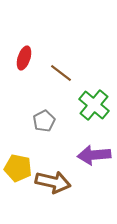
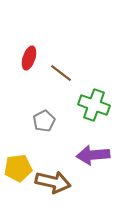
red ellipse: moved 5 px right
green cross: rotated 20 degrees counterclockwise
purple arrow: moved 1 px left
yellow pentagon: rotated 20 degrees counterclockwise
